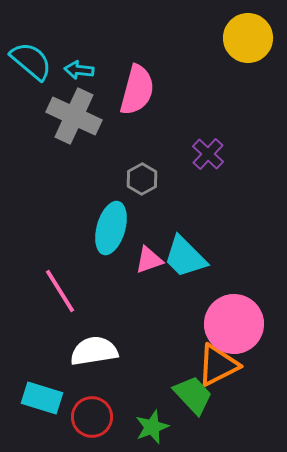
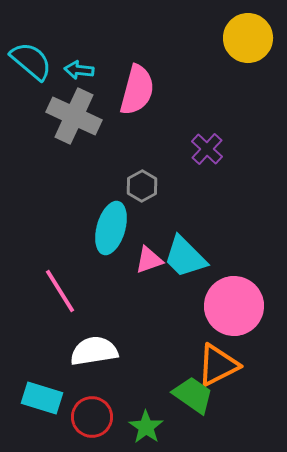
purple cross: moved 1 px left, 5 px up
gray hexagon: moved 7 px down
pink circle: moved 18 px up
green trapezoid: rotated 12 degrees counterclockwise
green star: moved 6 px left; rotated 16 degrees counterclockwise
